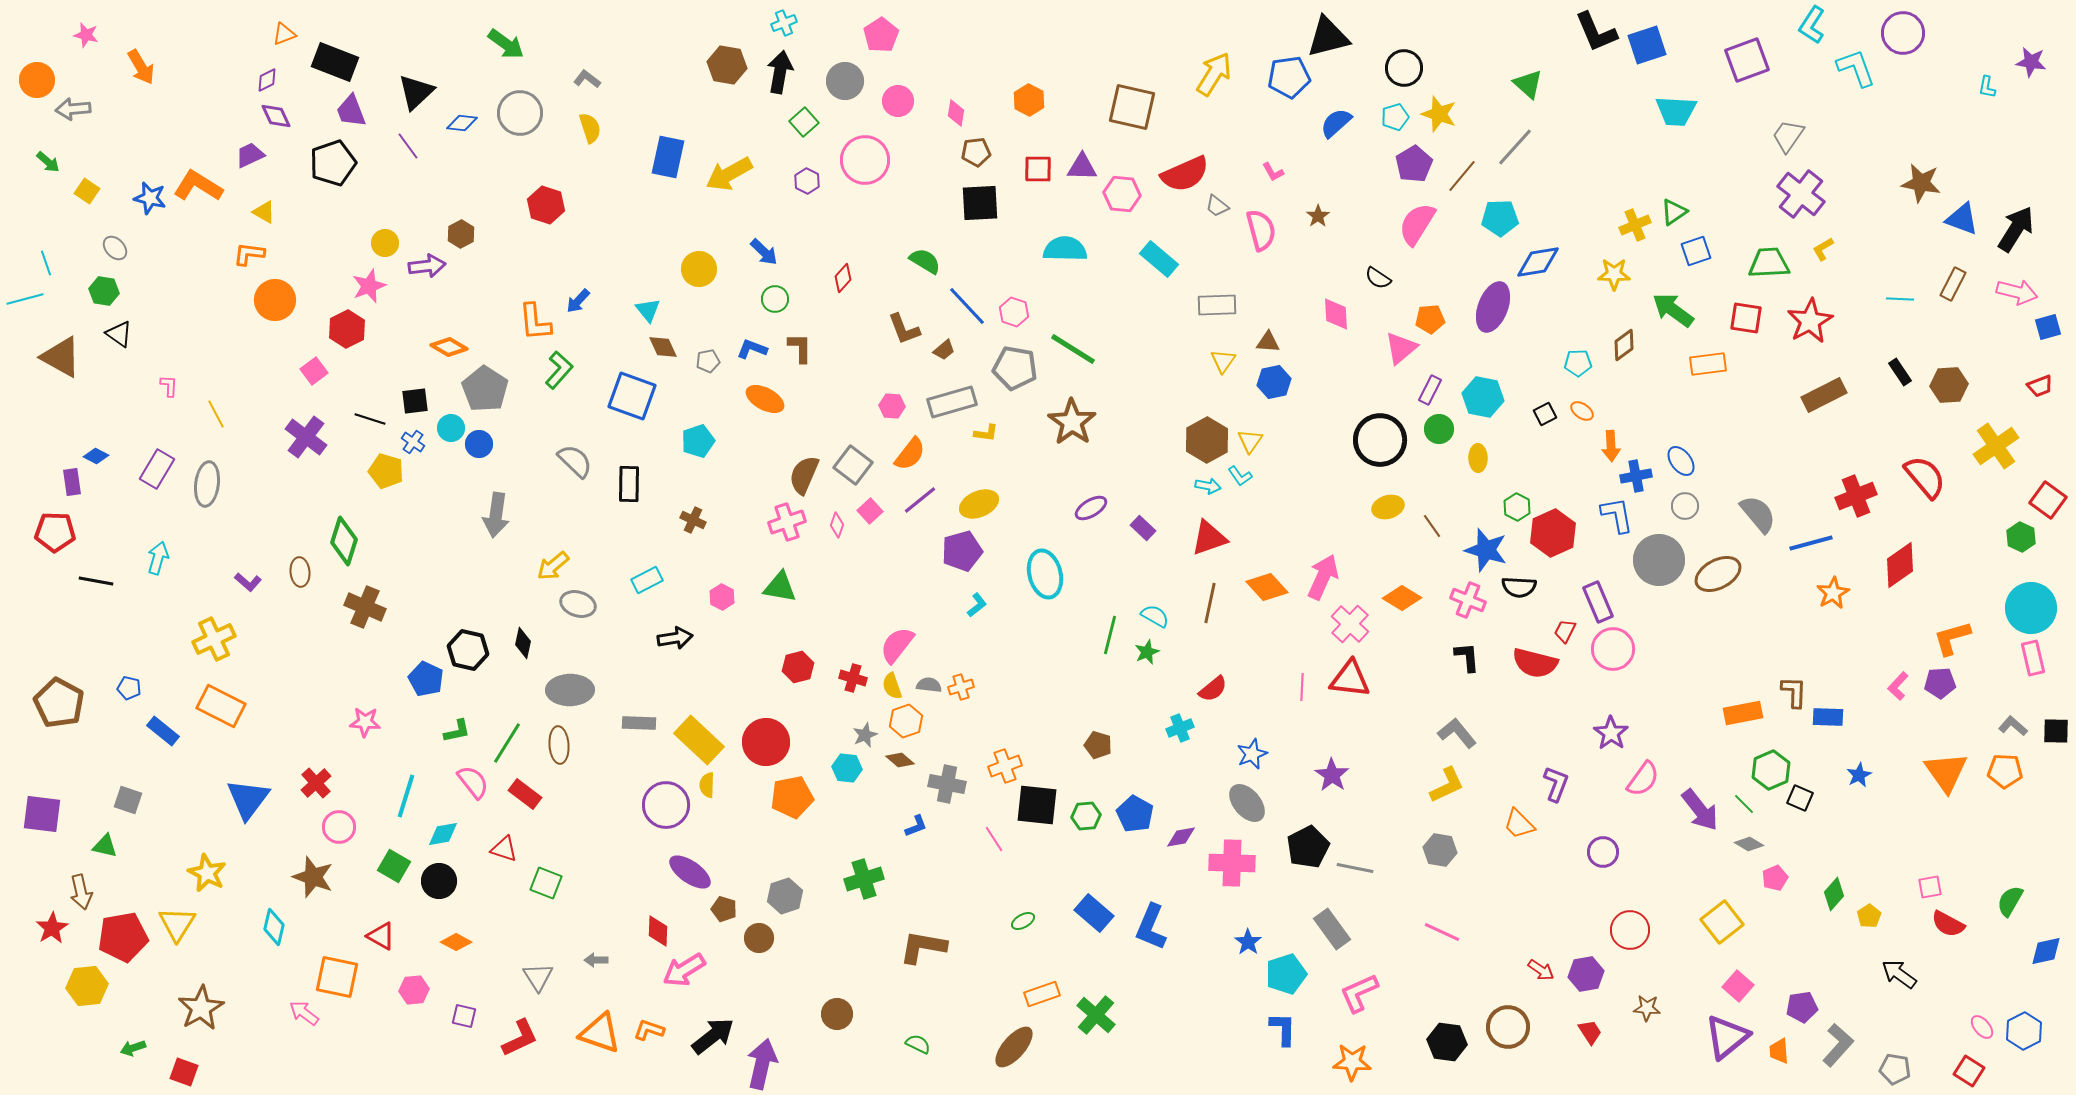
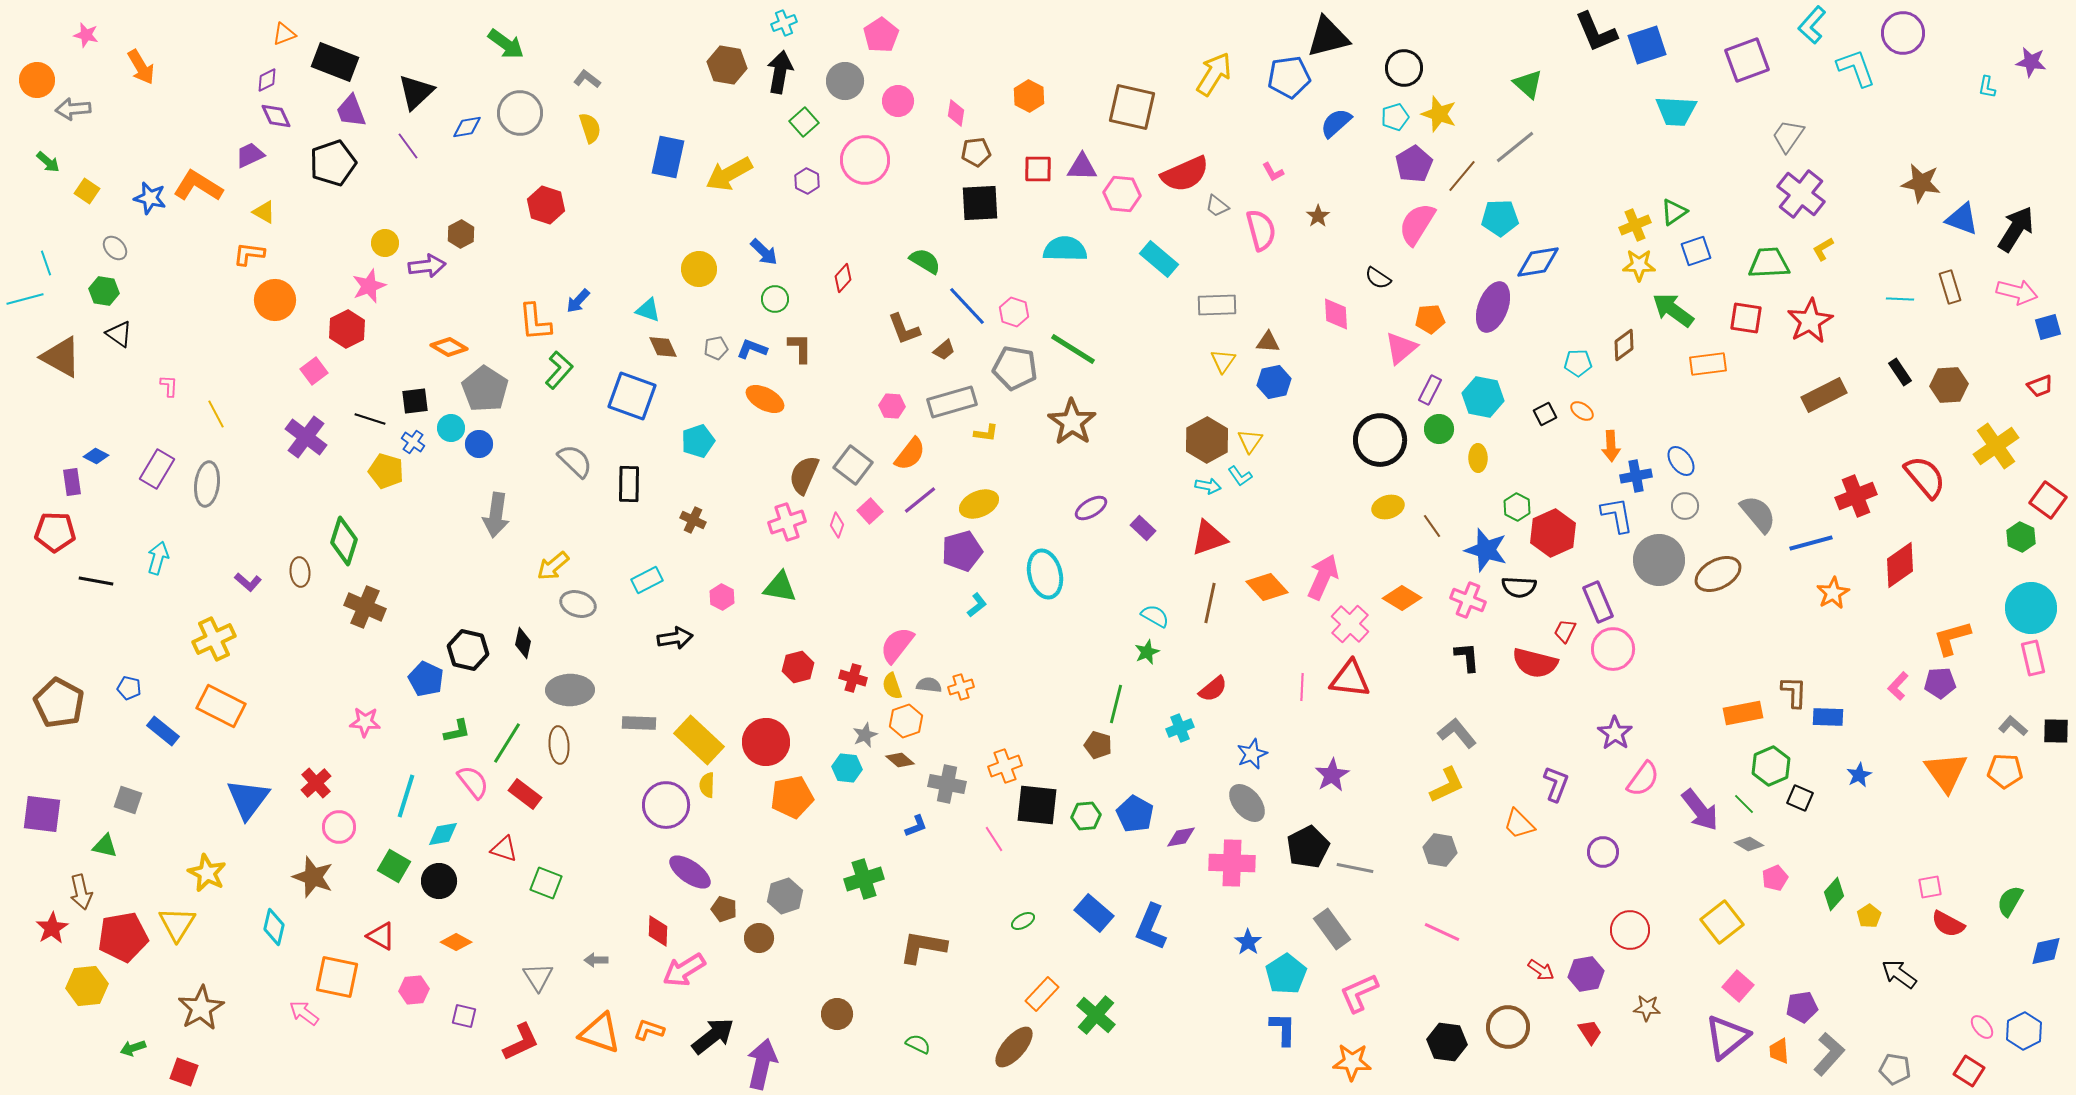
cyan L-shape at (1812, 25): rotated 9 degrees clockwise
orange hexagon at (1029, 100): moved 4 px up
blue diamond at (462, 123): moved 5 px right, 4 px down; rotated 16 degrees counterclockwise
gray line at (1515, 147): rotated 9 degrees clockwise
yellow star at (1614, 274): moved 25 px right, 9 px up
brown rectangle at (1953, 284): moved 3 px left, 3 px down; rotated 44 degrees counterclockwise
cyan triangle at (648, 310): rotated 32 degrees counterclockwise
gray pentagon at (708, 361): moved 8 px right, 13 px up
green line at (1110, 635): moved 6 px right, 69 px down
purple star at (1611, 733): moved 4 px right
green hexagon at (1771, 770): moved 4 px up
purple star at (1332, 775): rotated 8 degrees clockwise
cyan pentagon at (1286, 974): rotated 15 degrees counterclockwise
orange rectangle at (1042, 994): rotated 28 degrees counterclockwise
red L-shape at (520, 1038): moved 1 px right, 4 px down
gray L-shape at (1838, 1045): moved 9 px left, 9 px down
